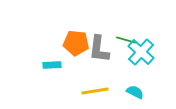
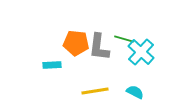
green line: moved 2 px left, 1 px up
gray L-shape: moved 2 px up
